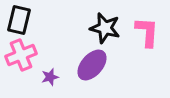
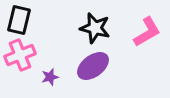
black star: moved 10 px left
pink L-shape: rotated 56 degrees clockwise
pink cross: moved 1 px left
purple ellipse: moved 1 px right, 1 px down; rotated 12 degrees clockwise
